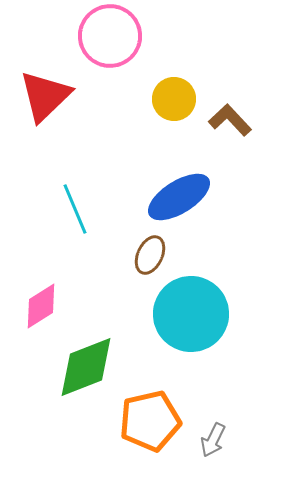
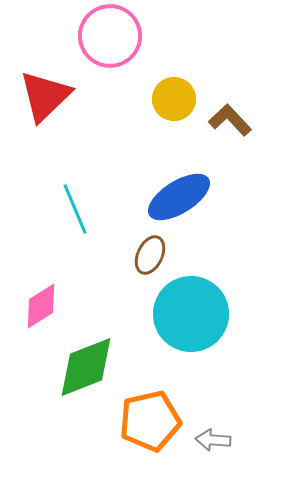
gray arrow: rotated 68 degrees clockwise
